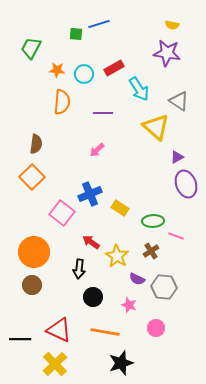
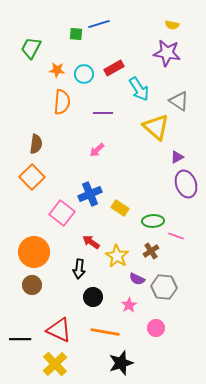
pink star: rotated 21 degrees clockwise
